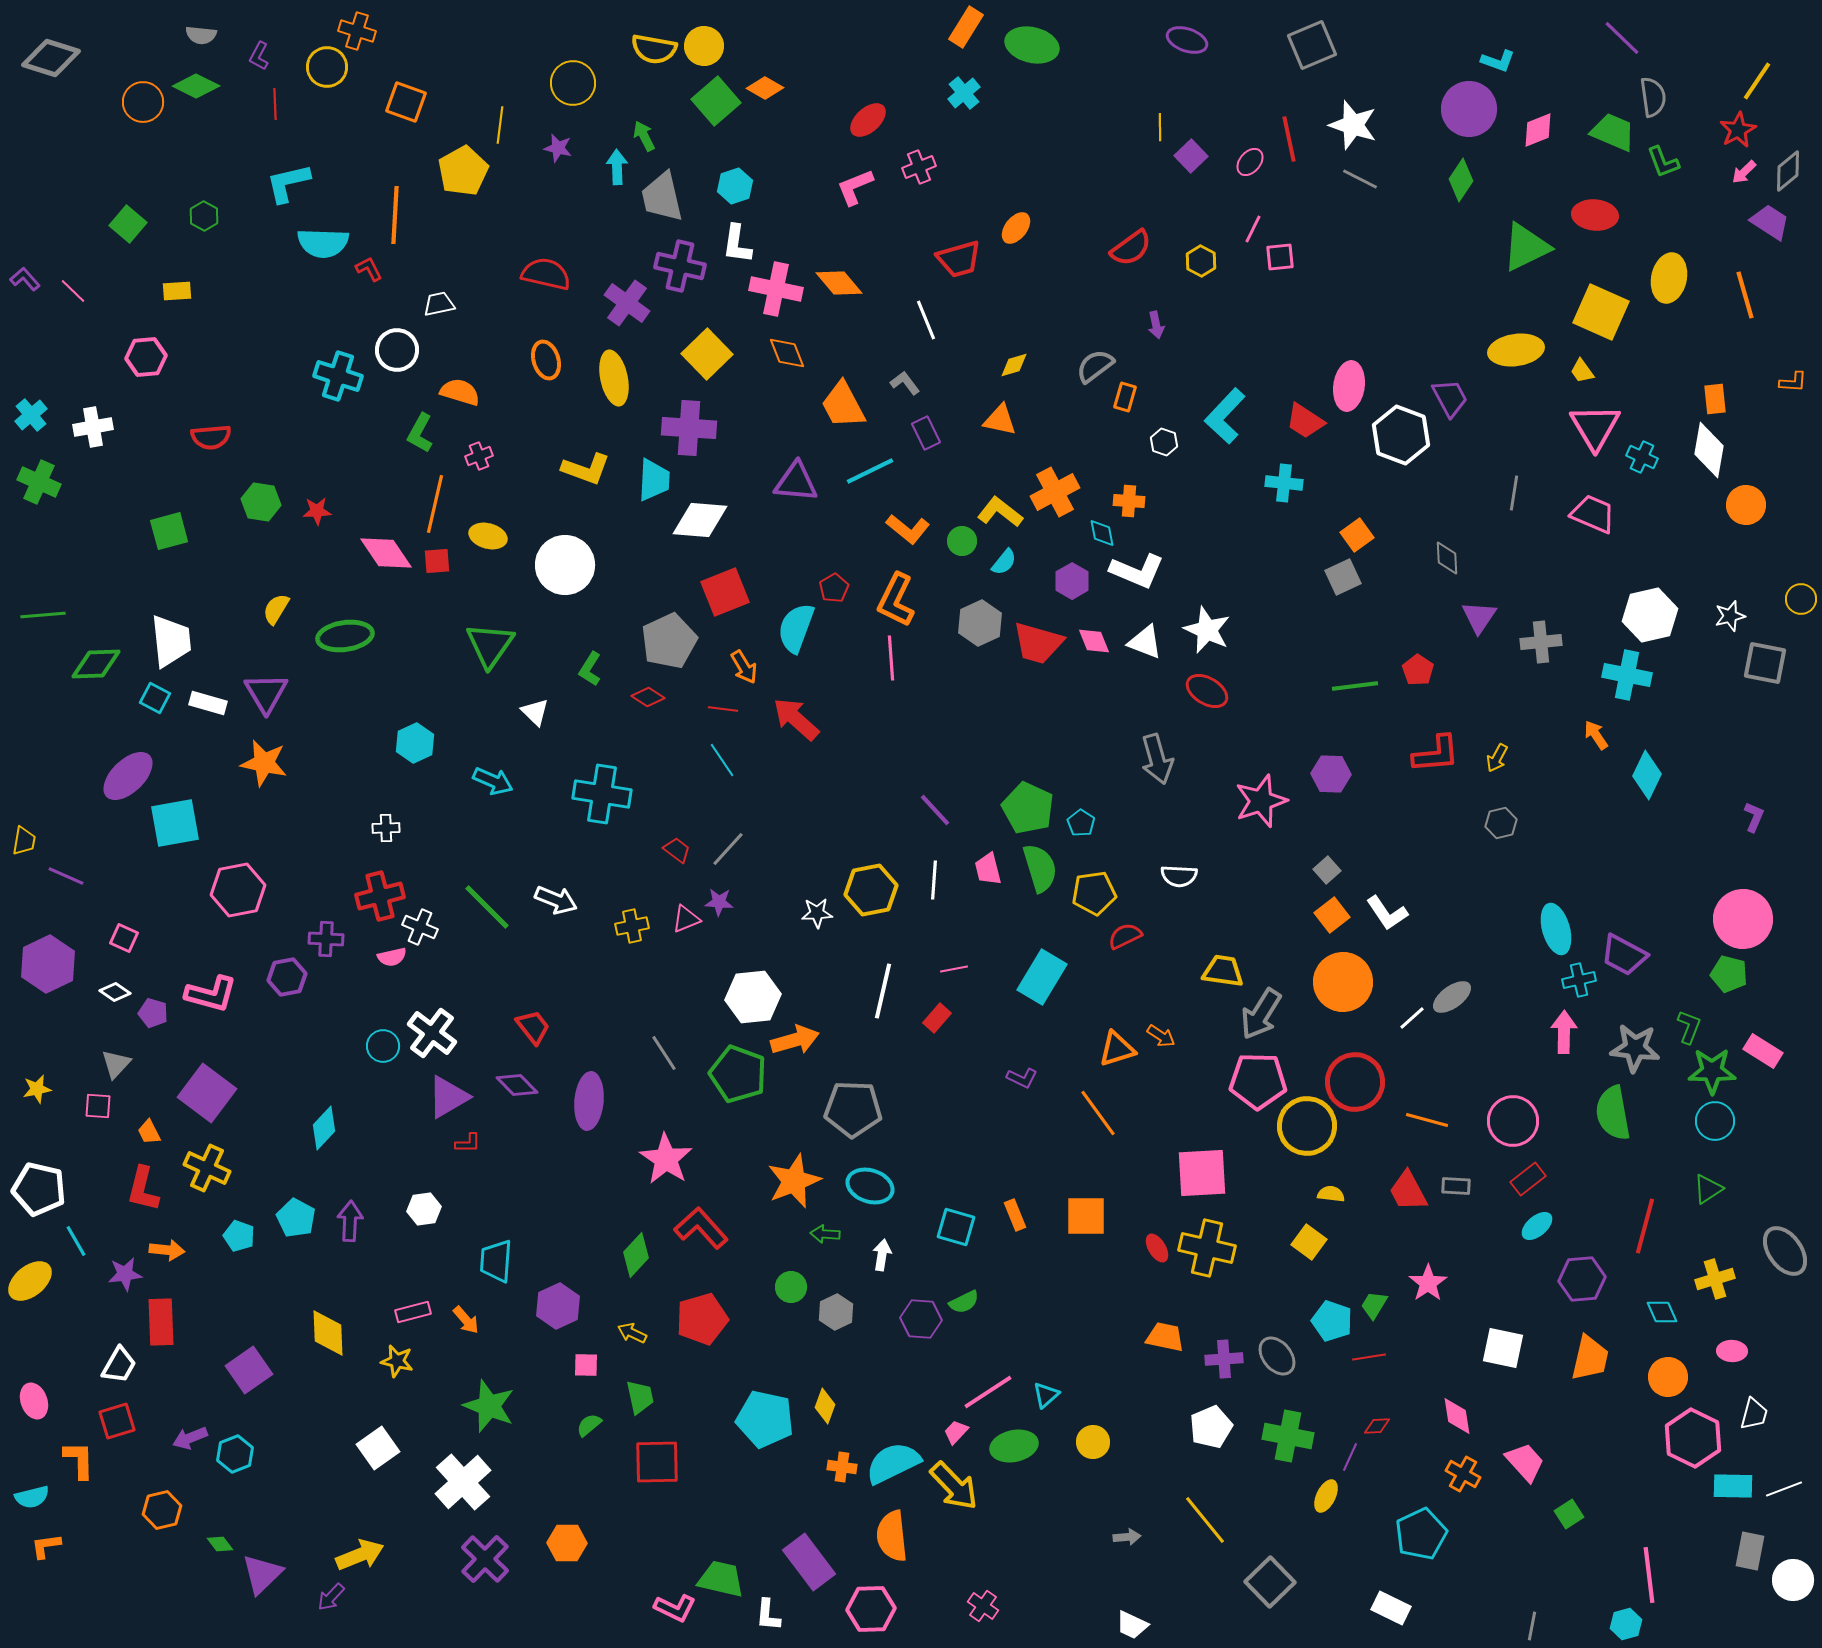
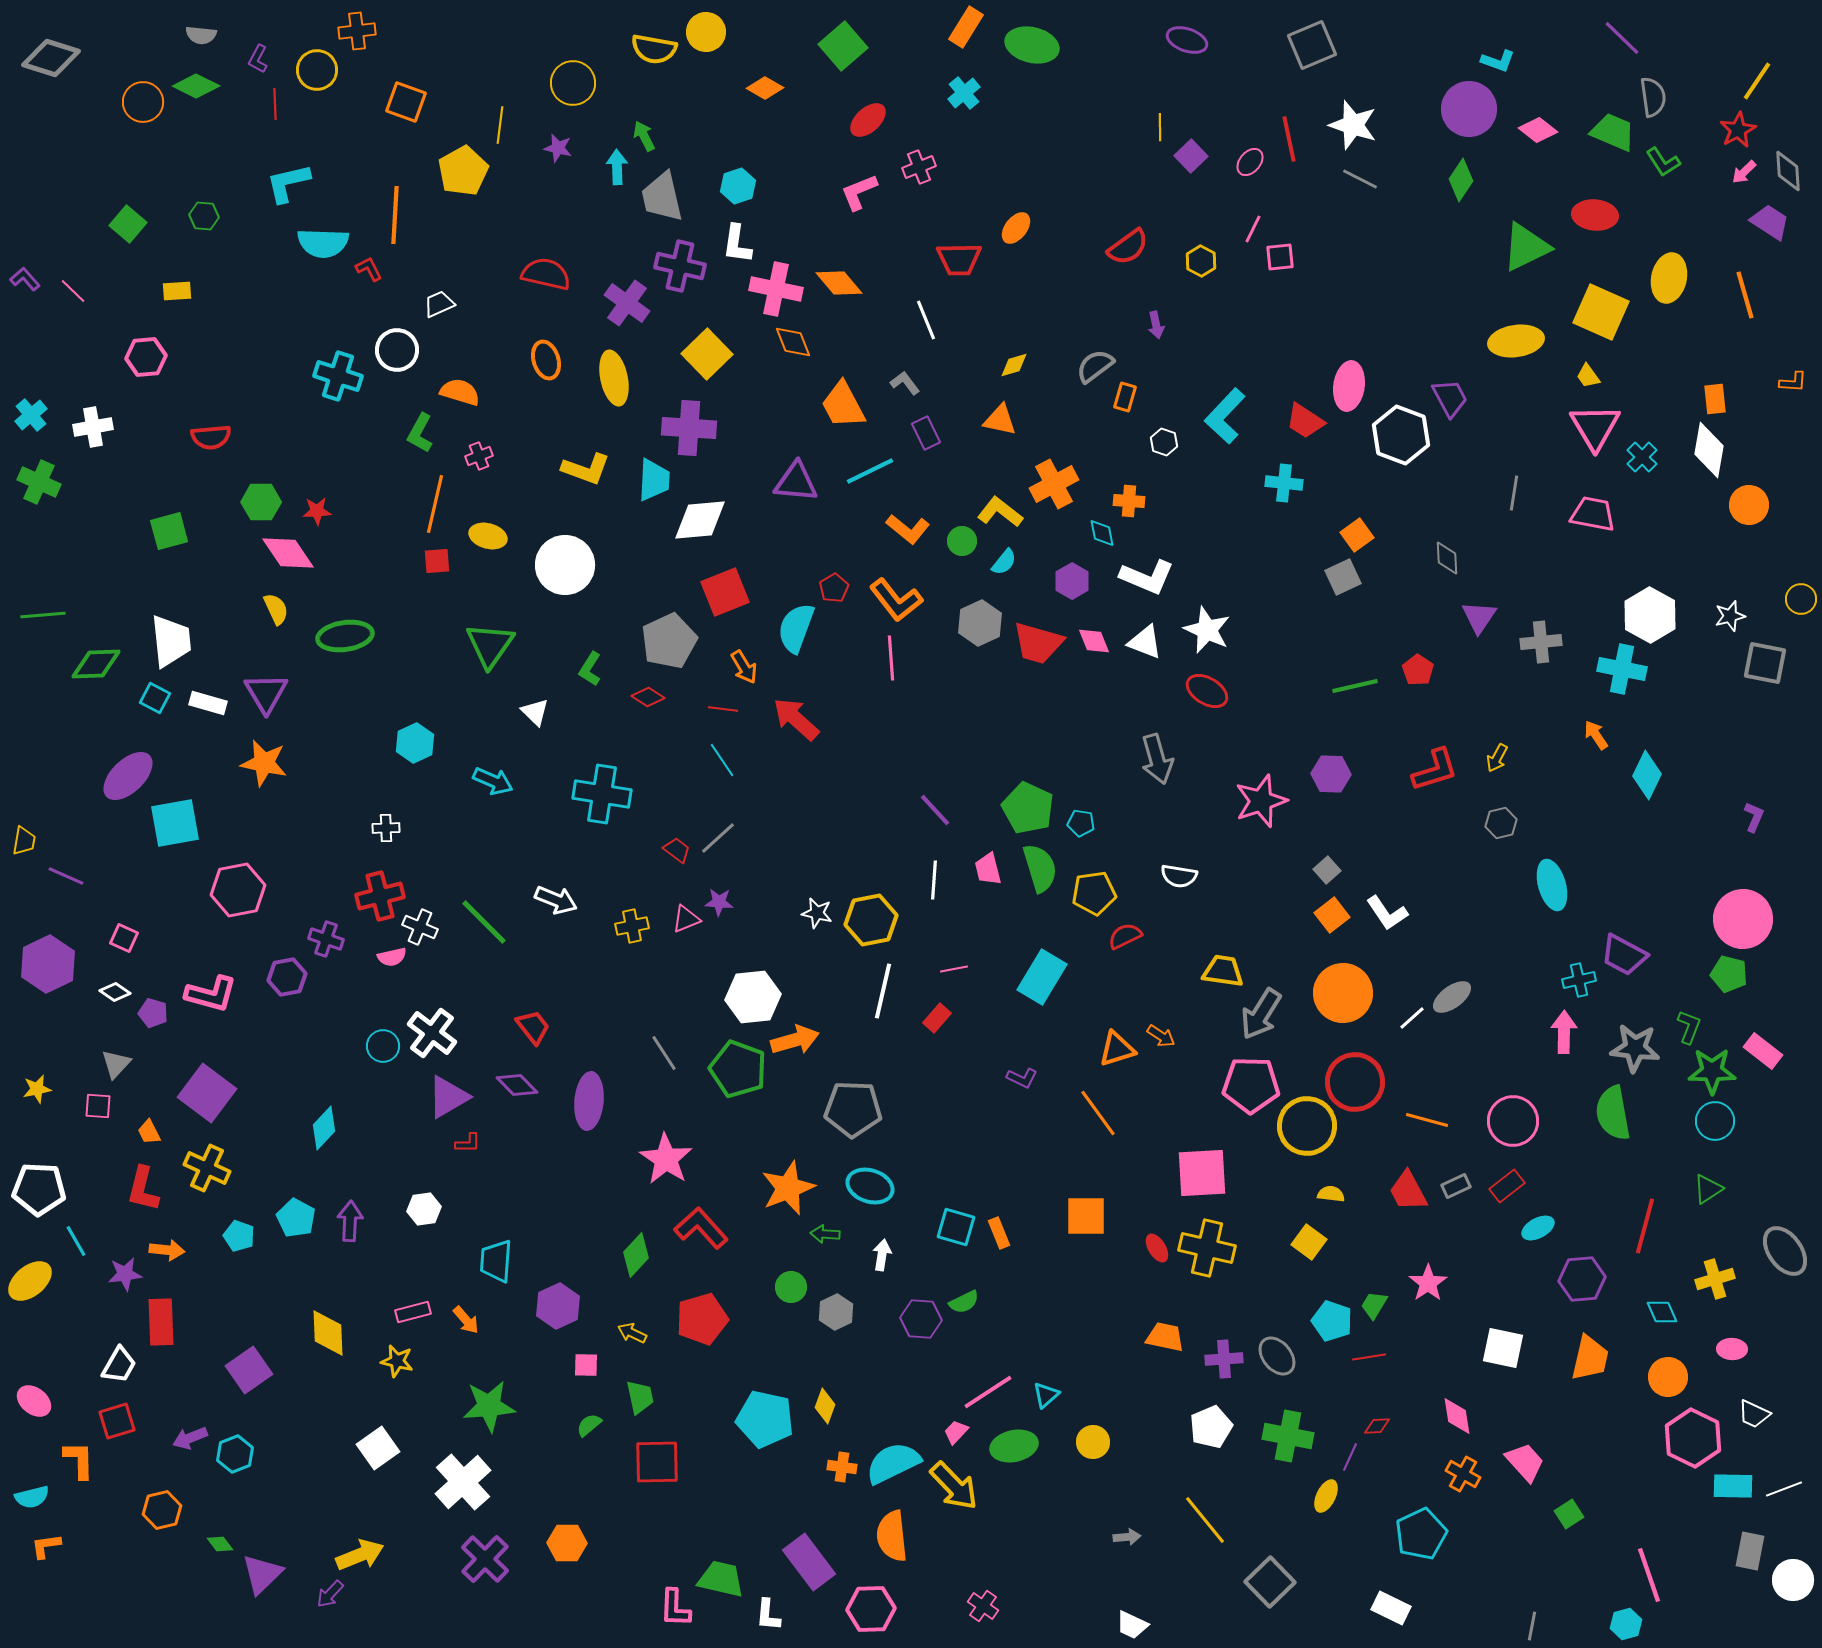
orange cross at (357, 31): rotated 24 degrees counterclockwise
yellow circle at (704, 46): moved 2 px right, 14 px up
purple L-shape at (259, 56): moved 1 px left, 3 px down
yellow circle at (327, 67): moved 10 px left, 3 px down
green square at (716, 101): moved 127 px right, 55 px up
pink diamond at (1538, 130): rotated 60 degrees clockwise
green L-shape at (1663, 162): rotated 12 degrees counterclockwise
gray diamond at (1788, 171): rotated 54 degrees counterclockwise
cyan hexagon at (735, 186): moved 3 px right
pink L-shape at (855, 187): moved 4 px right, 5 px down
green hexagon at (204, 216): rotated 24 degrees counterclockwise
red semicircle at (1131, 248): moved 3 px left, 1 px up
red trapezoid at (959, 259): rotated 15 degrees clockwise
white trapezoid at (439, 304): rotated 12 degrees counterclockwise
yellow ellipse at (1516, 350): moved 9 px up
orange diamond at (787, 353): moved 6 px right, 11 px up
yellow trapezoid at (1582, 371): moved 6 px right, 5 px down
cyan cross at (1642, 457): rotated 20 degrees clockwise
orange cross at (1055, 492): moved 1 px left, 8 px up
green hexagon at (261, 502): rotated 9 degrees counterclockwise
orange circle at (1746, 505): moved 3 px right
pink trapezoid at (1593, 514): rotated 12 degrees counterclockwise
white diamond at (700, 520): rotated 10 degrees counterclockwise
pink diamond at (386, 553): moved 98 px left
white L-shape at (1137, 571): moved 10 px right, 6 px down
orange L-shape at (896, 600): rotated 64 degrees counterclockwise
yellow semicircle at (276, 609): rotated 124 degrees clockwise
white hexagon at (1650, 615): rotated 18 degrees counterclockwise
cyan cross at (1627, 675): moved 5 px left, 6 px up
green line at (1355, 686): rotated 6 degrees counterclockwise
red L-shape at (1436, 754): moved 1 px left, 16 px down; rotated 12 degrees counterclockwise
cyan pentagon at (1081, 823): rotated 24 degrees counterclockwise
gray line at (728, 849): moved 10 px left, 11 px up; rotated 6 degrees clockwise
white semicircle at (1179, 876): rotated 6 degrees clockwise
yellow hexagon at (871, 890): moved 30 px down
green line at (487, 907): moved 3 px left, 15 px down
white star at (817, 913): rotated 16 degrees clockwise
cyan ellipse at (1556, 929): moved 4 px left, 44 px up
purple cross at (326, 939): rotated 16 degrees clockwise
orange circle at (1343, 982): moved 11 px down
pink rectangle at (1763, 1051): rotated 6 degrees clockwise
green pentagon at (738, 1074): moved 5 px up
pink pentagon at (1258, 1081): moved 7 px left, 4 px down
red rectangle at (1528, 1179): moved 21 px left, 7 px down
orange star at (794, 1181): moved 6 px left, 7 px down
gray rectangle at (1456, 1186): rotated 28 degrees counterclockwise
white pentagon at (39, 1189): rotated 10 degrees counterclockwise
orange rectangle at (1015, 1215): moved 16 px left, 18 px down
cyan ellipse at (1537, 1226): moved 1 px right, 2 px down; rotated 12 degrees clockwise
pink ellipse at (1732, 1351): moved 2 px up
pink ellipse at (34, 1401): rotated 32 degrees counterclockwise
green star at (489, 1406): rotated 26 degrees counterclockwise
white trapezoid at (1754, 1414): rotated 100 degrees clockwise
pink line at (1649, 1575): rotated 12 degrees counterclockwise
purple arrow at (331, 1597): moved 1 px left, 3 px up
pink L-shape at (675, 1608): rotated 66 degrees clockwise
